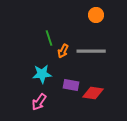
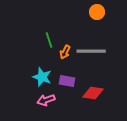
orange circle: moved 1 px right, 3 px up
green line: moved 2 px down
orange arrow: moved 2 px right, 1 px down
cyan star: moved 3 px down; rotated 24 degrees clockwise
purple rectangle: moved 4 px left, 4 px up
pink arrow: moved 7 px right, 2 px up; rotated 36 degrees clockwise
